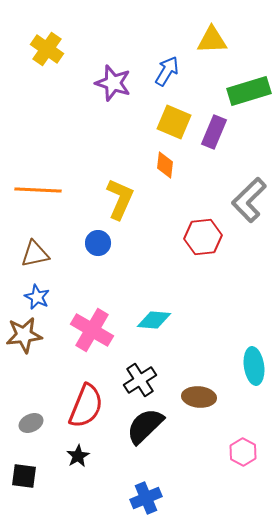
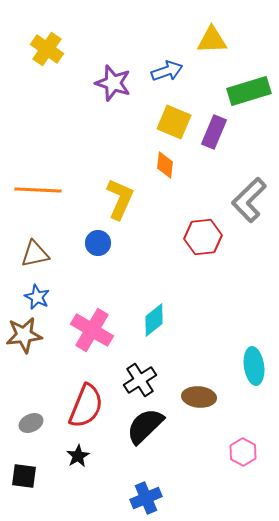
blue arrow: rotated 40 degrees clockwise
cyan diamond: rotated 44 degrees counterclockwise
